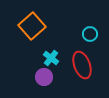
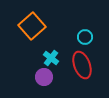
cyan circle: moved 5 px left, 3 px down
